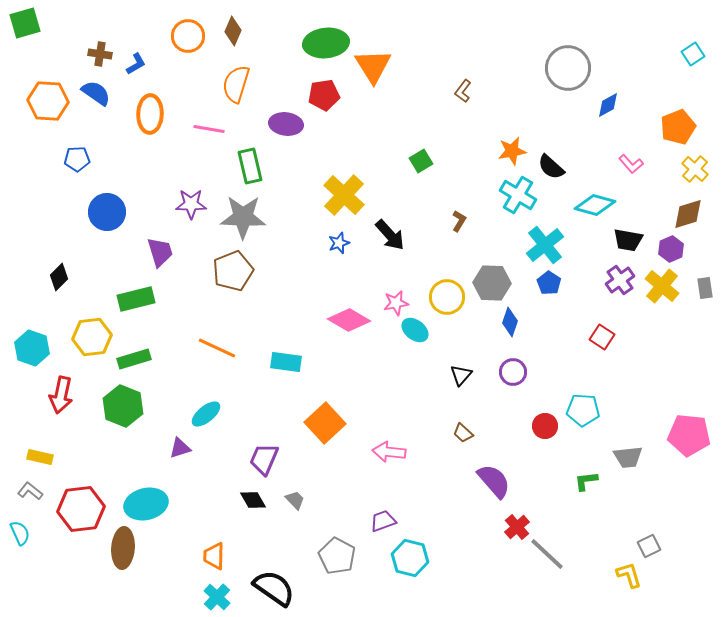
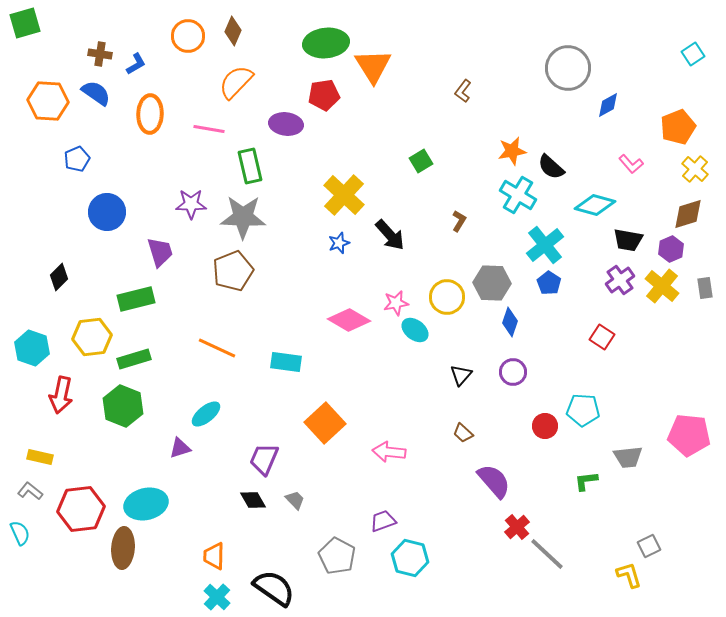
orange semicircle at (236, 84): moved 2 px up; rotated 27 degrees clockwise
blue pentagon at (77, 159): rotated 20 degrees counterclockwise
